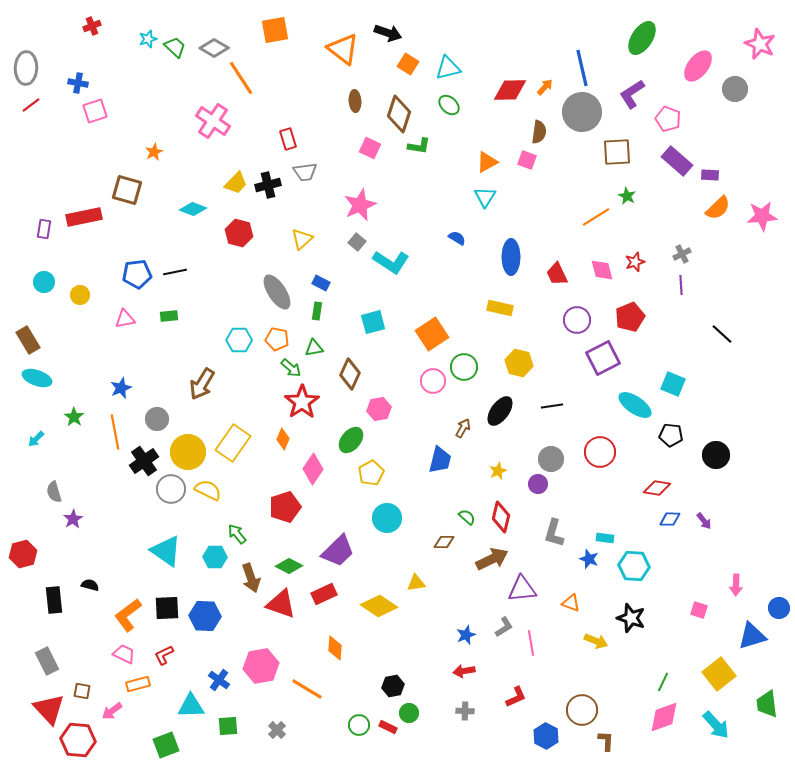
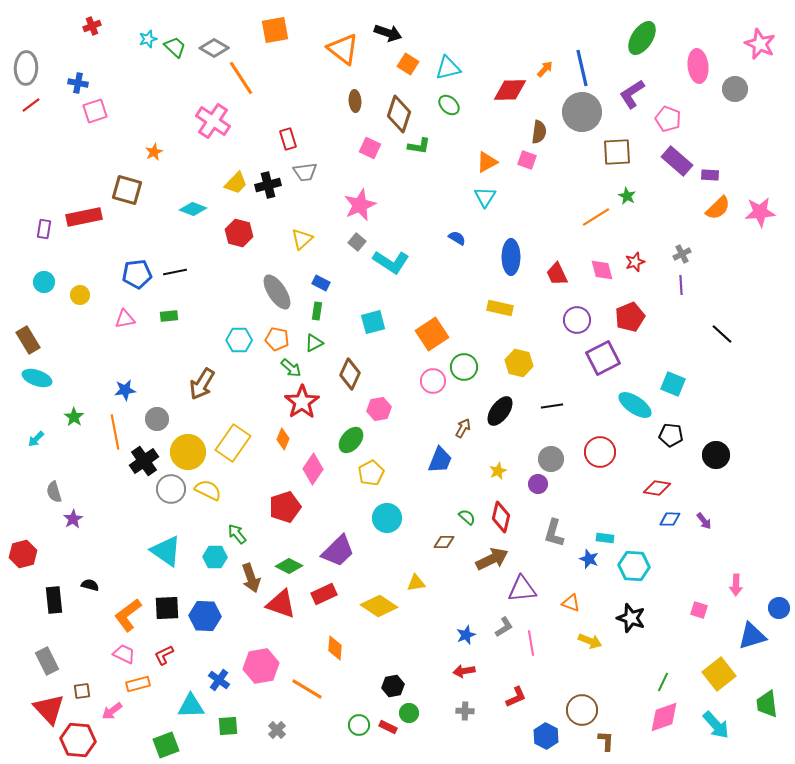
pink ellipse at (698, 66): rotated 44 degrees counterclockwise
orange arrow at (545, 87): moved 18 px up
pink star at (762, 216): moved 2 px left, 4 px up
green triangle at (314, 348): moved 5 px up; rotated 18 degrees counterclockwise
blue star at (121, 388): moved 4 px right, 2 px down; rotated 15 degrees clockwise
blue trapezoid at (440, 460): rotated 8 degrees clockwise
yellow arrow at (596, 641): moved 6 px left
brown square at (82, 691): rotated 18 degrees counterclockwise
